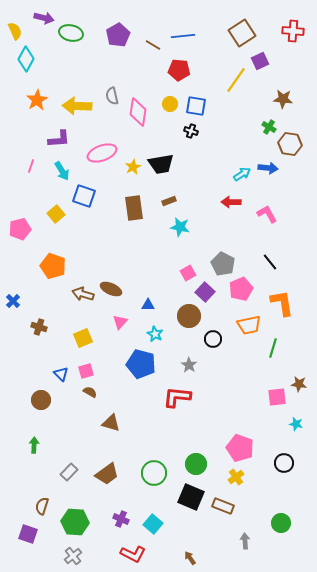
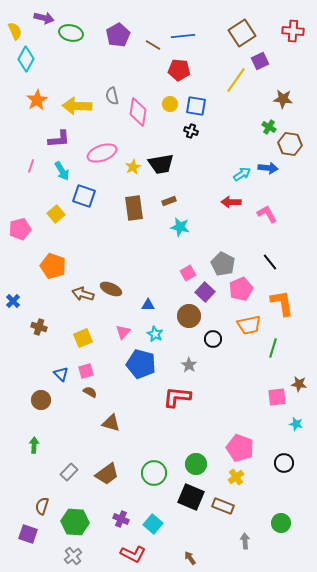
pink triangle at (120, 322): moved 3 px right, 10 px down
